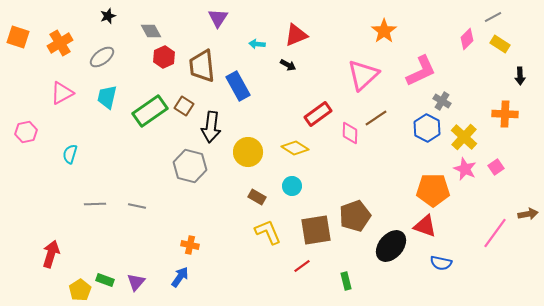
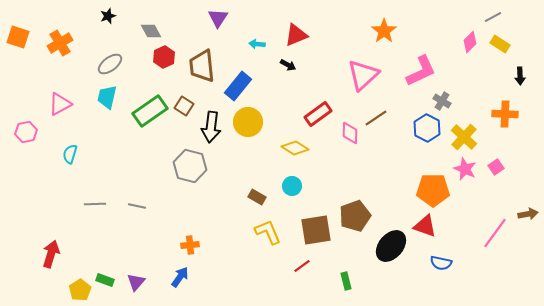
pink diamond at (467, 39): moved 3 px right, 3 px down
gray ellipse at (102, 57): moved 8 px right, 7 px down
blue rectangle at (238, 86): rotated 68 degrees clockwise
pink triangle at (62, 93): moved 2 px left, 11 px down
yellow circle at (248, 152): moved 30 px up
orange cross at (190, 245): rotated 18 degrees counterclockwise
